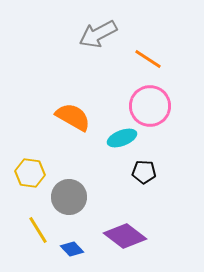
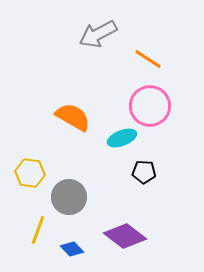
yellow line: rotated 52 degrees clockwise
